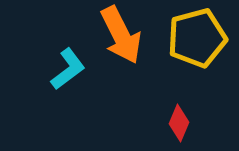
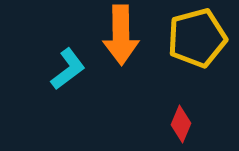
orange arrow: rotated 26 degrees clockwise
red diamond: moved 2 px right, 1 px down
